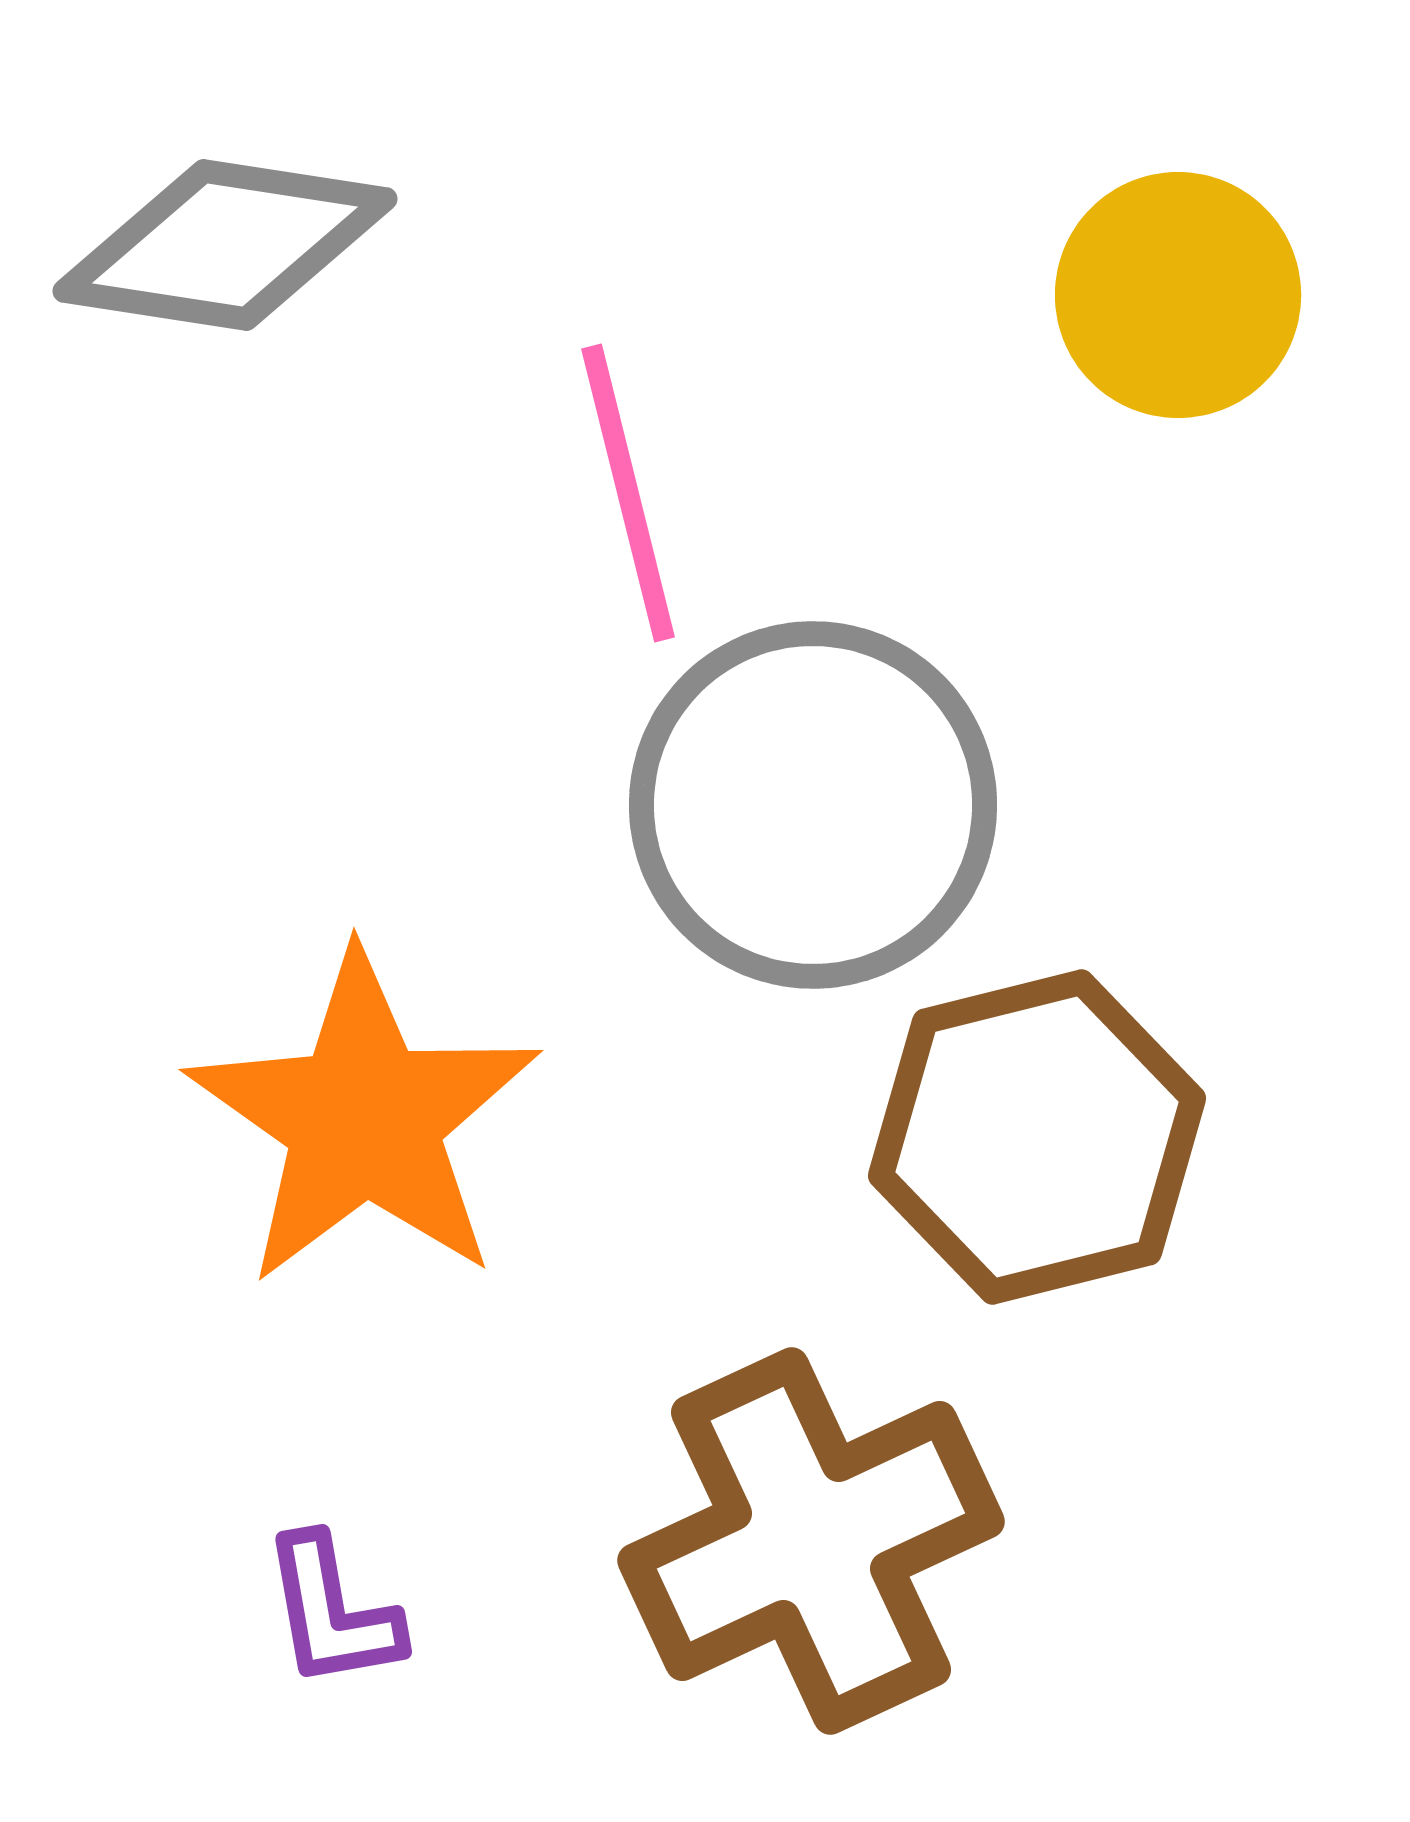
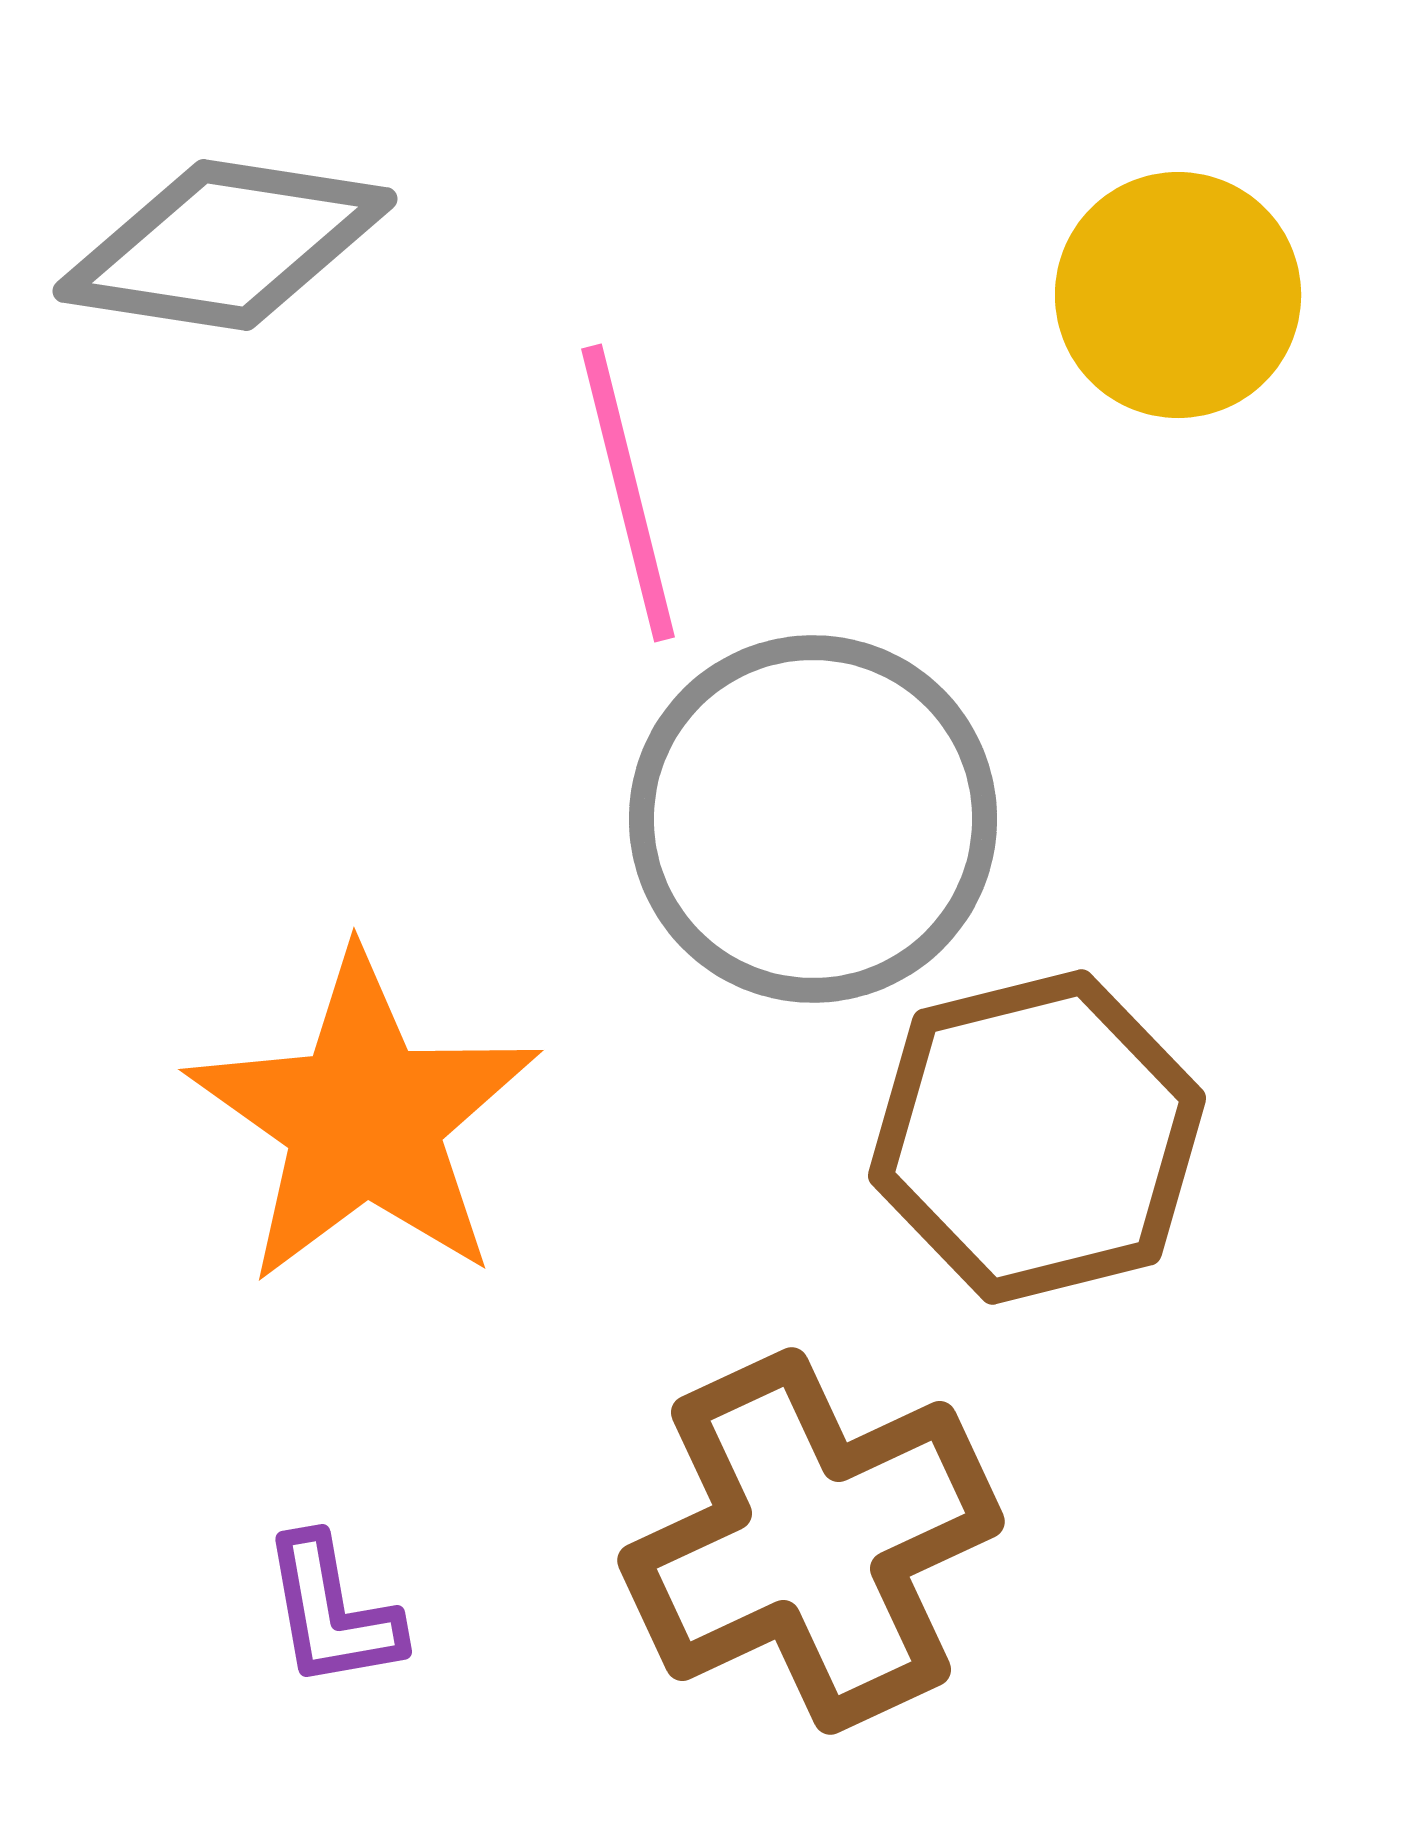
gray circle: moved 14 px down
